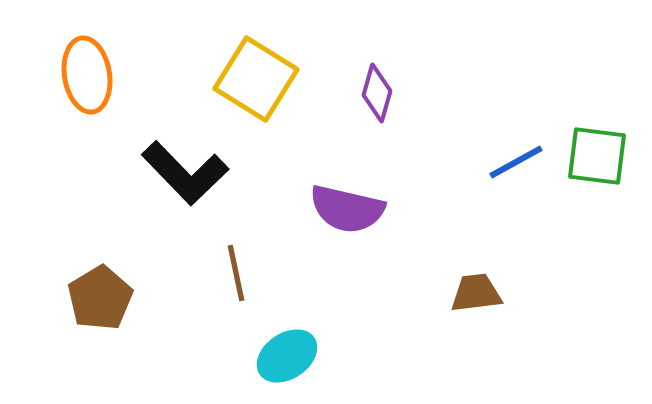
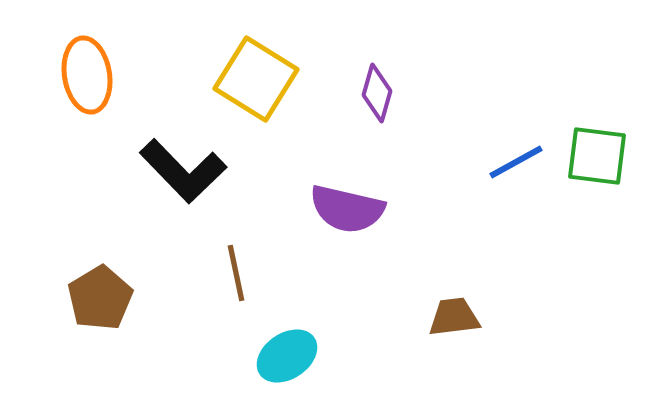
black L-shape: moved 2 px left, 2 px up
brown trapezoid: moved 22 px left, 24 px down
